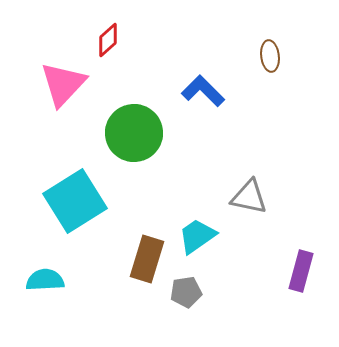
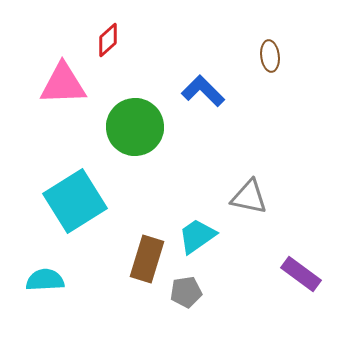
pink triangle: rotated 45 degrees clockwise
green circle: moved 1 px right, 6 px up
purple rectangle: moved 3 px down; rotated 69 degrees counterclockwise
